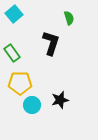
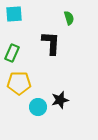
cyan square: rotated 36 degrees clockwise
black L-shape: rotated 15 degrees counterclockwise
green rectangle: rotated 60 degrees clockwise
yellow pentagon: moved 1 px left
cyan circle: moved 6 px right, 2 px down
